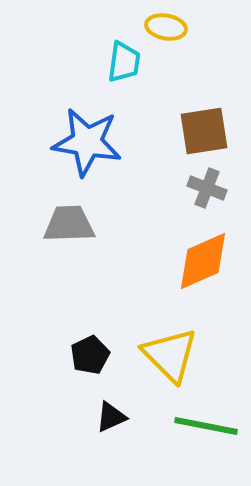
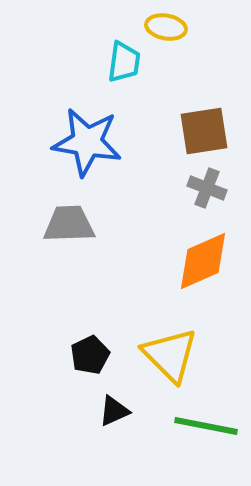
black triangle: moved 3 px right, 6 px up
